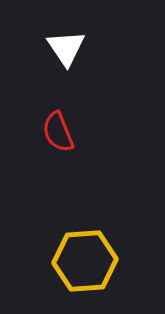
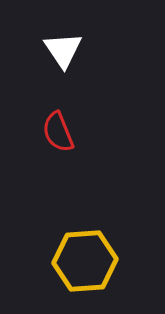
white triangle: moved 3 px left, 2 px down
